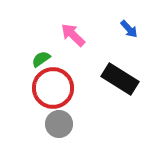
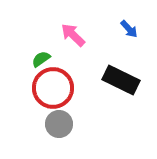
black rectangle: moved 1 px right, 1 px down; rotated 6 degrees counterclockwise
